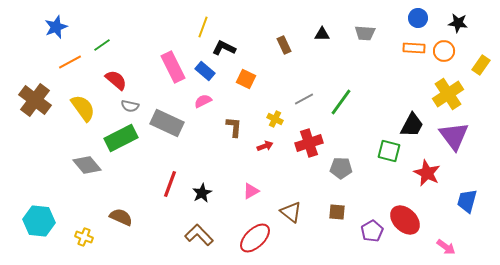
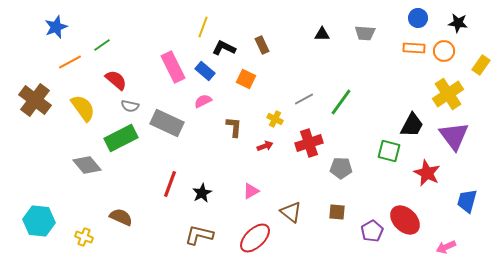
brown rectangle at (284, 45): moved 22 px left
brown L-shape at (199, 235): rotated 32 degrees counterclockwise
pink arrow at (446, 247): rotated 120 degrees clockwise
